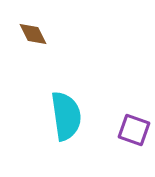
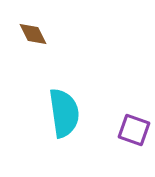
cyan semicircle: moved 2 px left, 3 px up
